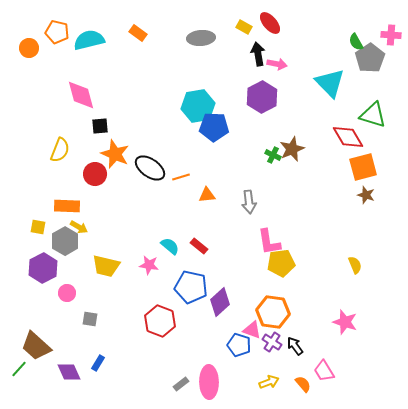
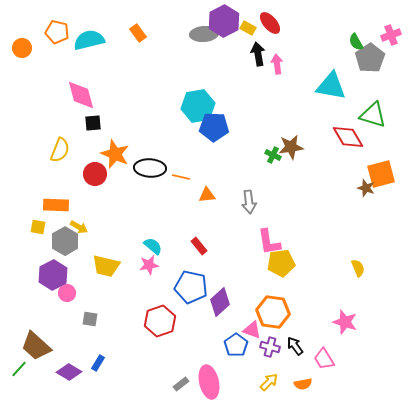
yellow rectangle at (244, 27): moved 4 px right, 1 px down
orange rectangle at (138, 33): rotated 18 degrees clockwise
pink cross at (391, 35): rotated 24 degrees counterclockwise
gray ellipse at (201, 38): moved 3 px right, 4 px up
orange circle at (29, 48): moved 7 px left
pink arrow at (277, 64): rotated 108 degrees counterclockwise
cyan triangle at (330, 83): moved 1 px right, 3 px down; rotated 36 degrees counterclockwise
purple hexagon at (262, 97): moved 38 px left, 76 px up
black square at (100, 126): moved 7 px left, 3 px up
brown star at (292, 149): moved 1 px left, 2 px up; rotated 15 degrees clockwise
orange square at (363, 167): moved 18 px right, 7 px down
black ellipse at (150, 168): rotated 32 degrees counterclockwise
orange line at (181, 177): rotated 30 degrees clockwise
brown star at (366, 195): moved 7 px up
orange rectangle at (67, 206): moved 11 px left, 1 px up
cyan semicircle at (170, 246): moved 17 px left
red rectangle at (199, 246): rotated 12 degrees clockwise
pink star at (149, 265): rotated 18 degrees counterclockwise
yellow semicircle at (355, 265): moved 3 px right, 3 px down
purple hexagon at (43, 268): moved 10 px right, 7 px down
red hexagon at (160, 321): rotated 20 degrees clockwise
purple cross at (272, 342): moved 2 px left, 5 px down; rotated 18 degrees counterclockwise
blue pentagon at (239, 345): moved 3 px left; rotated 20 degrees clockwise
pink trapezoid at (324, 371): moved 12 px up
purple diamond at (69, 372): rotated 35 degrees counterclockwise
pink ellipse at (209, 382): rotated 12 degrees counterclockwise
yellow arrow at (269, 382): rotated 24 degrees counterclockwise
orange semicircle at (303, 384): rotated 120 degrees clockwise
